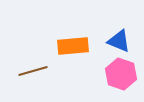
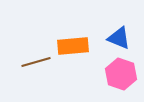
blue triangle: moved 3 px up
brown line: moved 3 px right, 9 px up
